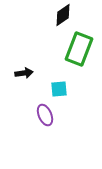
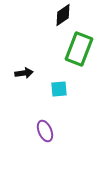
purple ellipse: moved 16 px down
